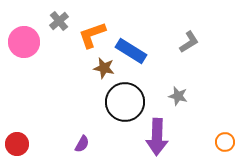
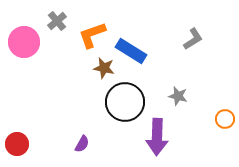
gray cross: moved 2 px left
gray L-shape: moved 4 px right, 3 px up
orange circle: moved 23 px up
